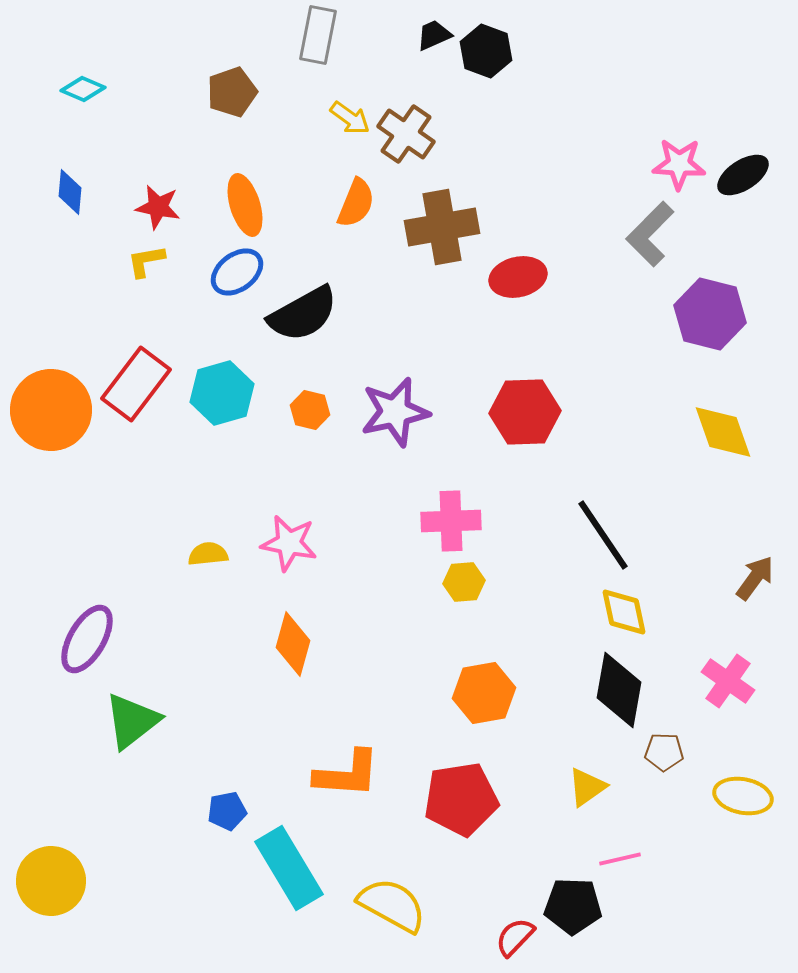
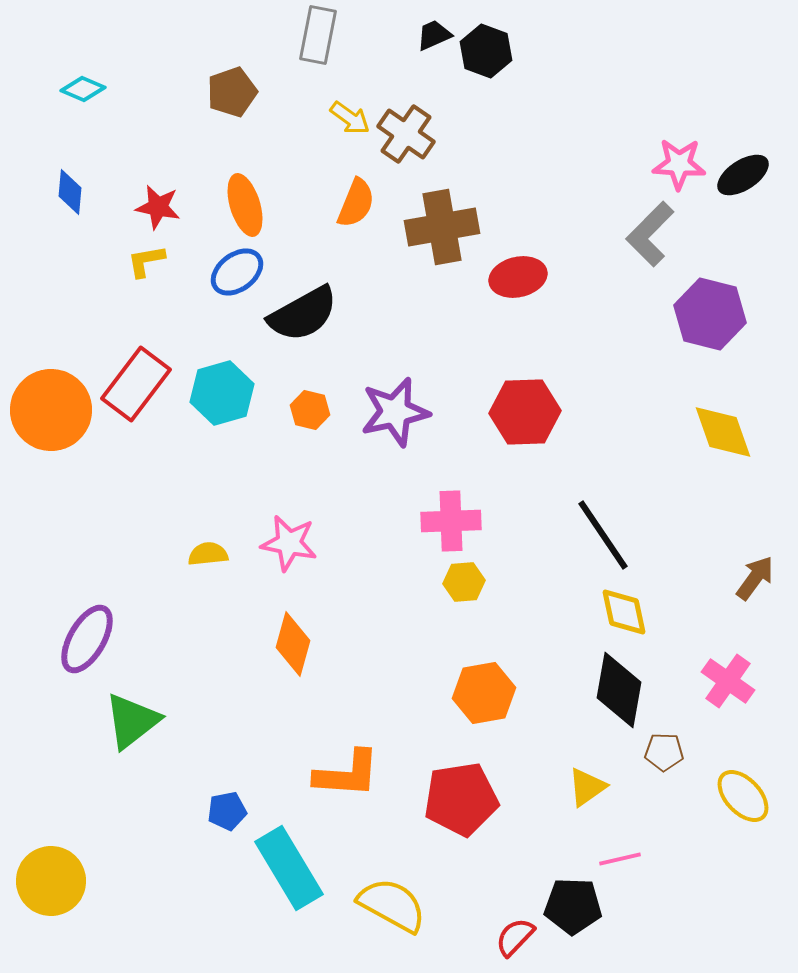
yellow ellipse at (743, 796): rotated 36 degrees clockwise
